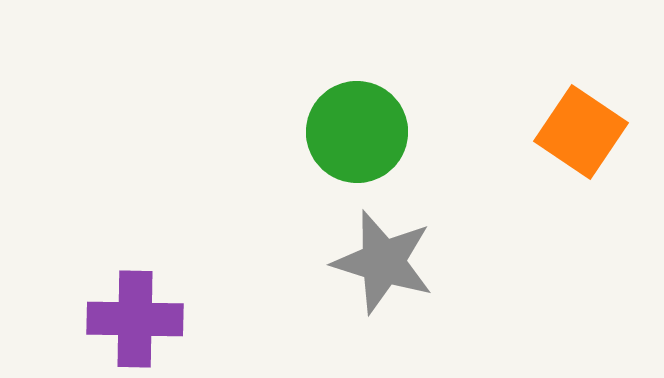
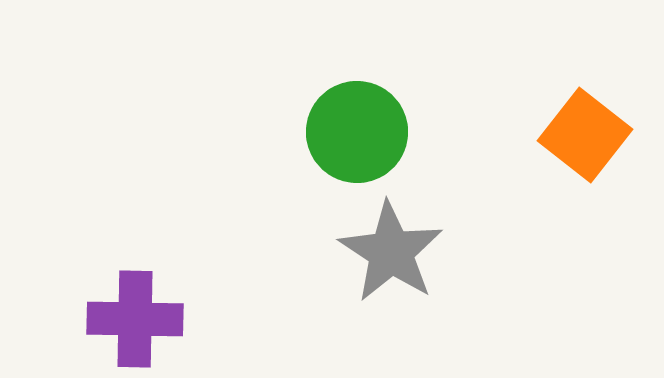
orange square: moved 4 px right, 3 px down; rotated 4 degrees clockwise
gray star: moved 8 px right, 10 px up; rotated 16 degrees clockwise
